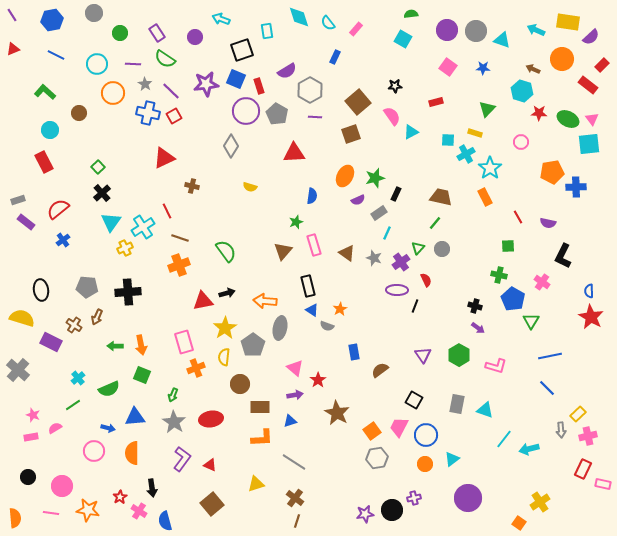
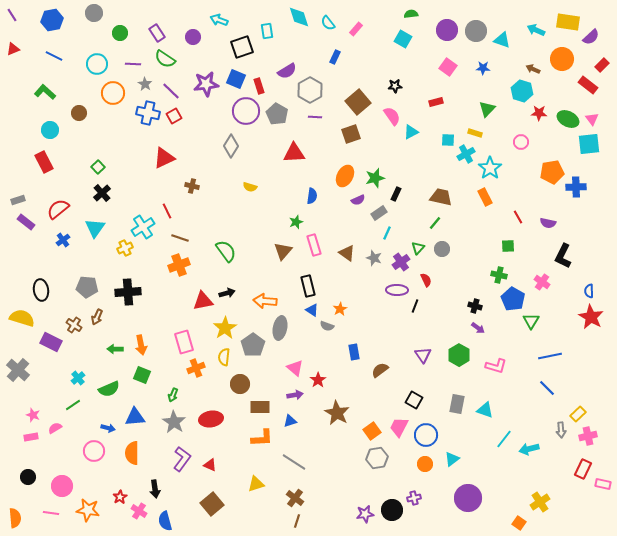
cyan arrow at (221, 19): moved 2 px left, 1 px down
purple circle at (195, 37): moved 2 px left
black square at (242, 50): moved 3 px up
blue line at (56, 55): moved 2 px left, 1 px down
cyan triangle at (111, 222): moved 16 px left, 6 px down
green arrow at (115, 346): moved 3 px down
black arrow at (152, 488): moved 3 px right, 1 px down
